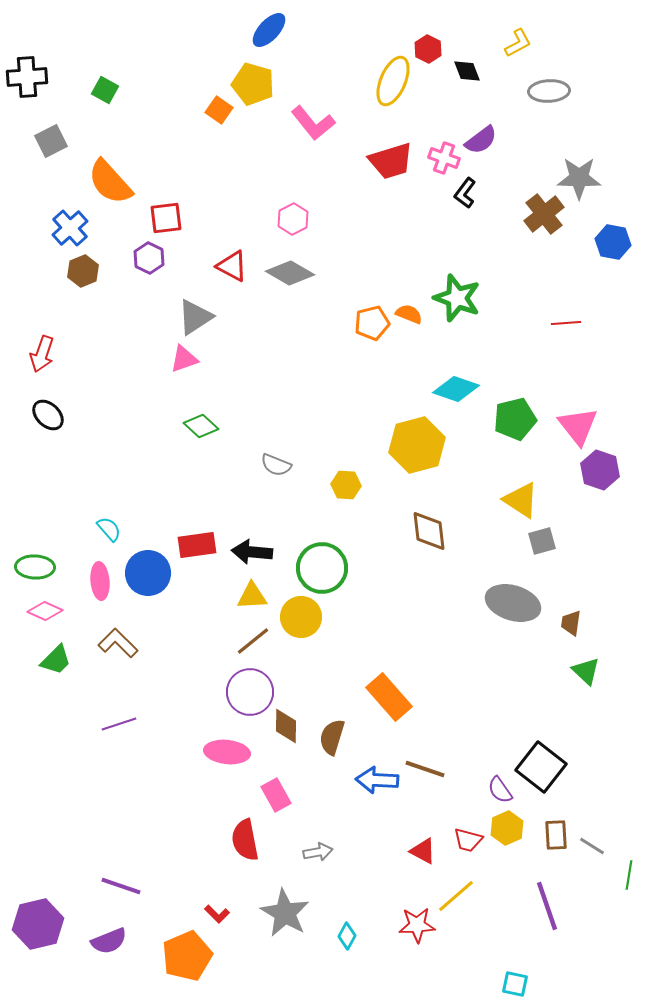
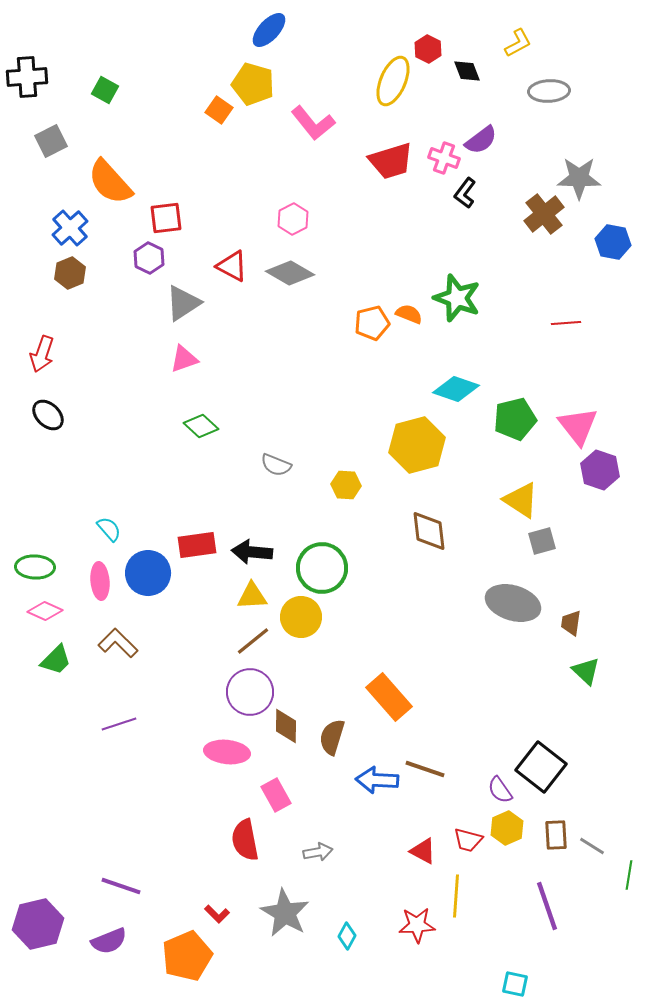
brown hexagon at (83, 271): moved 13 px left, 2 px down
gray triangle at (195, 317): moved 12 px left, 14 px up
yellow line at (456, 896): rotated 45 degrees counterclockwise
